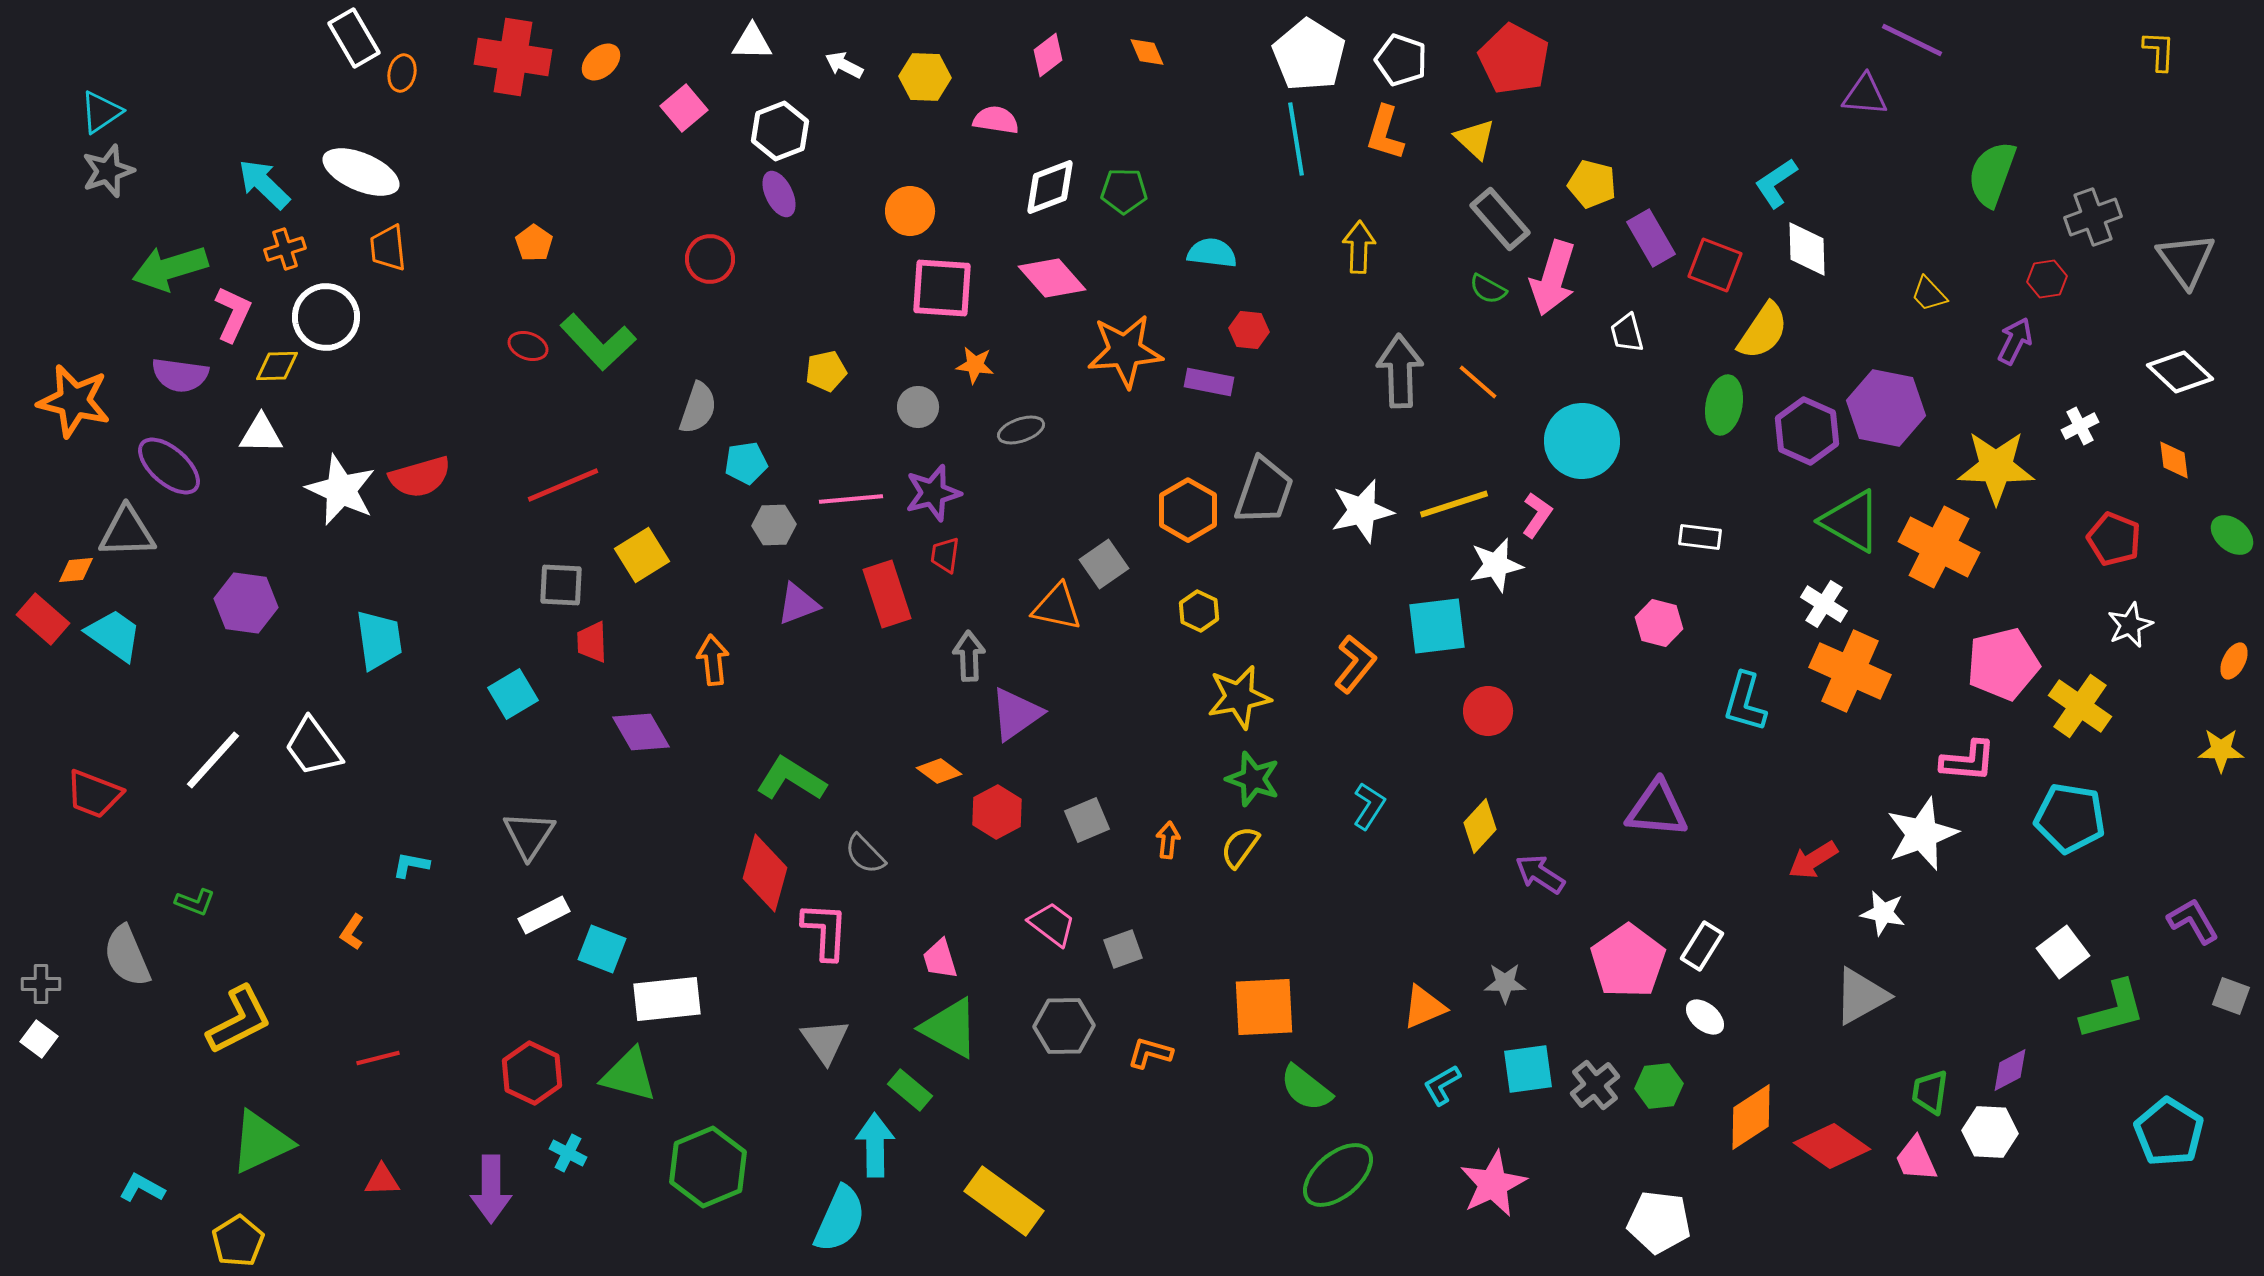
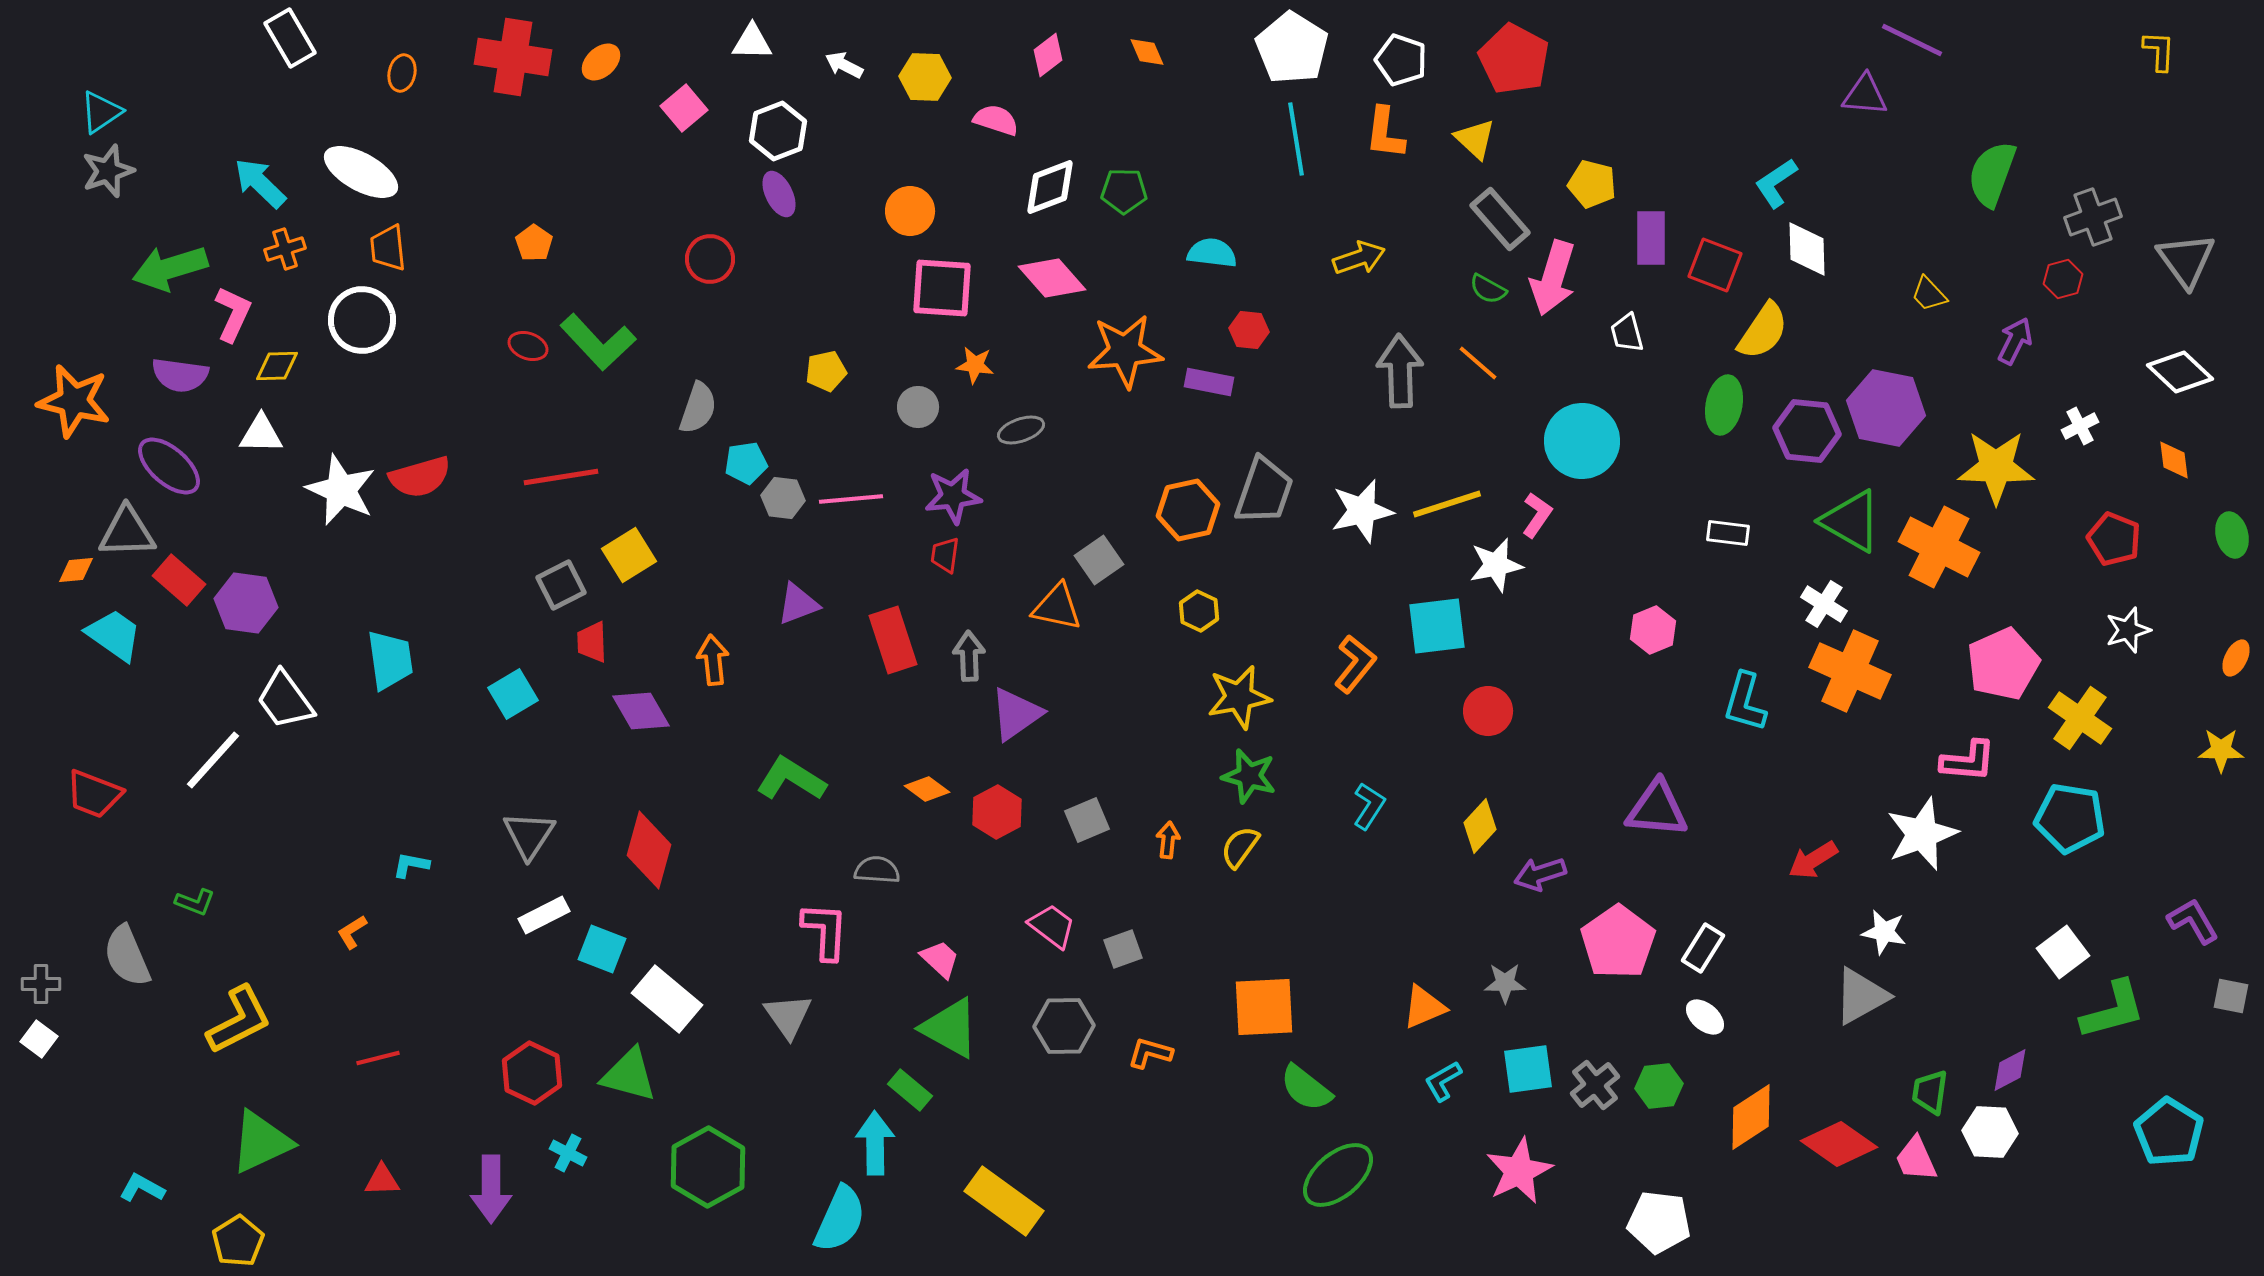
white rectangle at (354, 38): moved 64 px left
white pentagon at (1309, 55): moved 17 px left, 7 px up
pink semicircle at (996, 120): rotated 9 degrees clockwise
white hexagon at (780, 131): moved 2 px left
orange L-shape at (1385, 133): rotated 10 degrees counterclockwise
white ellipse at (361, 172): rotated 6 degrees clockwise
cyan arrow at (264, 184): moved 4 px left, 1 px up
purple rectangle at (1651, 238): rotated 30 degrees clockwise
yellow arrow at (1359, 247): moved 11 px down; rotated 69 degrees clockwise
red hexagon at (2047, 279): moved 16 px right; rotated 6 degrees counterclockwise
white circle at (326, 317): moved 36 px right, 3 px down
orange line at (1478, 382): moved 19 px up
purple hexagon at (1807, 431): rotated 18 degrees counterclockwise
red line at (563, 485): moved 2 px left, 8 px up; rotated 14 degrees clockwise
purple star at (933, 493): moved 20 px right, 3 px down; rotated 8 degrees clockwise
yellow line at (1454, 504): moved 7 px left
orange hexagon at (1188, 510): rotated 18 degrees clockwise
gray hexagon at (774, 525): moved 9 px right, 27 px up; rotated 9 degrees clockwise
green ellipse at (2232, 535): rotated 36 degrees clockwise
white rectangle at (1700, 537): moved 28 px right, 4 px up
yellow square at (642, 555): moved 13 px left
gray square at (1104, 564): moved 5 px left, 4 px up
gray square at (561, 585): rotated 30 degrees counterclockwise
red rectangle at (887, 594): moved 6 px right, 46 px down
red rectangle at (43, 619): moved 136 px right, 39 px up
pink hexagon at (1659, 623): moved 6 px left, 7 px down; rotated 24 degrees clockwise
white star at (2130, 625): moved 2 px left, 5 px down; rotated 6 degrees clockwise
cyan trapezoid at (379, 640): moved 11 px right, 20 px down
orange ellipse at (2234, 661): moved 2 px right, 3 px up
pink pentagon at (2003, 664): rotated 10 degrees counterclockwise
yellow cross at (2080, 706): moved 12 px down
purple diamond at (641, 732): moved 21 px up
white trapezoid at (313, 747): moved 28 px left, 47 px up
orange diamond at (939, 771): moved 12 px left, 18 px down
green star at (1253, 779): moved 4 px left, 3 px up; rotated 4 degrees counterclockwise
gray semicircle at (865, 854): moved 12 px right, 16 px down; rotated 138 degrees clockwise
red diamond at (765, 873): moved 116 px left, 23 px up
purple arrow at (1540, 874): rotated 51 degrees counterclockwise
white star at (1883, 913): moved 1 px right, 19 px down
pink trapezoid at (1052, 924): moved 2 px down
orange L-shape at (352, 932): rotated 24 degrees clockwise
white rectangle at (1702, 946): moved 1 px right, 2 px down
pink trapezoid at (940, 959): rotated 150 degrees clockwise
pink pentagon at (1628, 961): moved 10 px left, 19 px up
gray square at (2231, 996): rotated 9 degrees counterclockwise
white rectangle at (667, 999): rotated 46 degrees clockwise
gray triangle at (825, 1041): moved 37 px left, 25 px up
cyan L-shape at (1442, 1085): moved 1 px right, 4 px up
cyan arrow at (875, 1145): moved 2 px up
red diamond at (1832, 1146): moved 7 px right, 2 px up
green hexagon at (708, 1167): rotated 6 degrees counterclockwise
pink star at (1493, 1184): moved 26 px right, 13 px up
